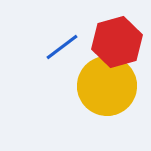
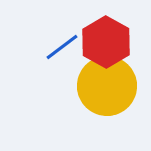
red hexagon: moved 11 px left; rotated 15 degrees counterclockwise
